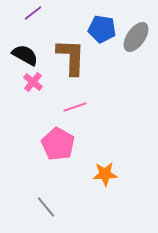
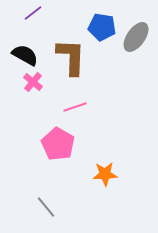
blue pentagon: moved 2 px up
